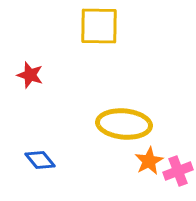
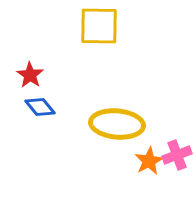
red star: rotated 16 degrees clockwise
yellow ellipse: moved 7 px left
blue diamond: moved 53 px up
pink cross: moved 1 px left, 16 px up
